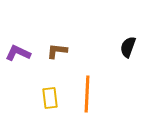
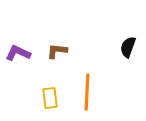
orange line: moved 2 px up
